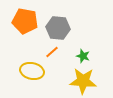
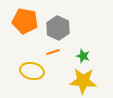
gray hexagon: rotated 20 degrees clockwise
orange line: moved 1 px right; rotated 24 degrees clockwise
